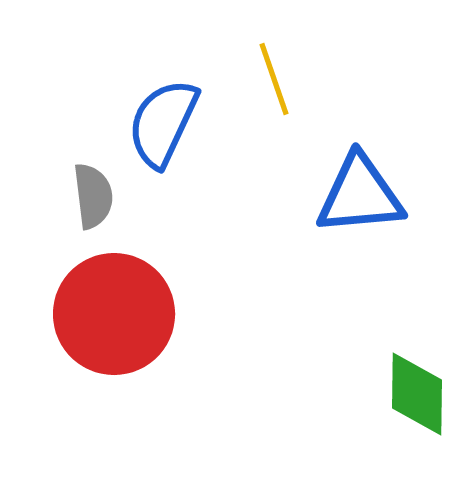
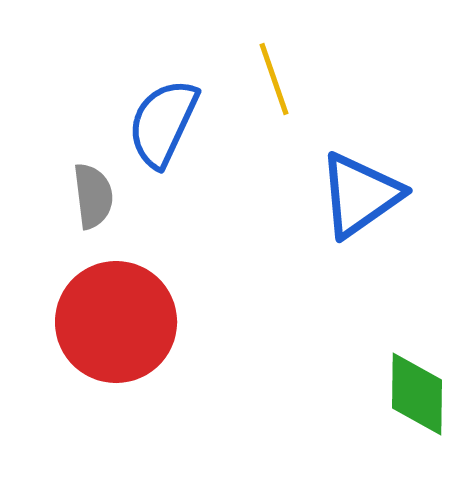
blue triangle: rotated 30 degrees counterclockwise
red circle: moved 2 px right, 8 px down
